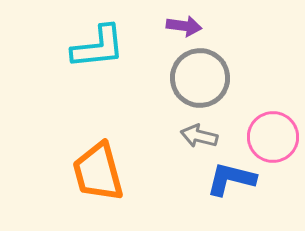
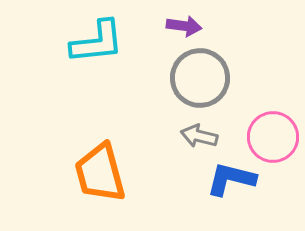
cyan L-shape: moved 1 px left, 5 px up
orange trapezoid: moved 2 px right, 1 px down
